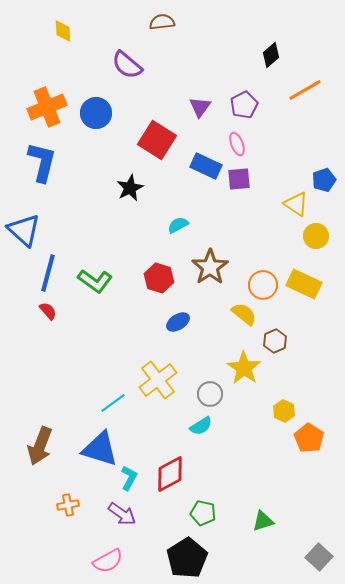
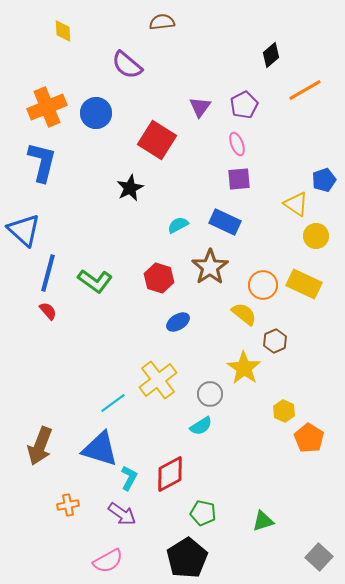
blue rectangle at (206, 166): moved 19 px right, 56 px down
